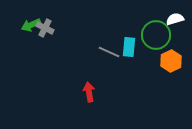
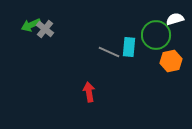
gray cross: moved 1 px down; rotated 12 degrees clockwise
orange hexagon: rotated 15 degrees clockwise
